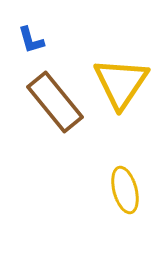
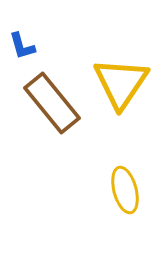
blue L-shape: moved 9 px left, 6 px down
brown rectangle: moved 3 px left, 1 px down
